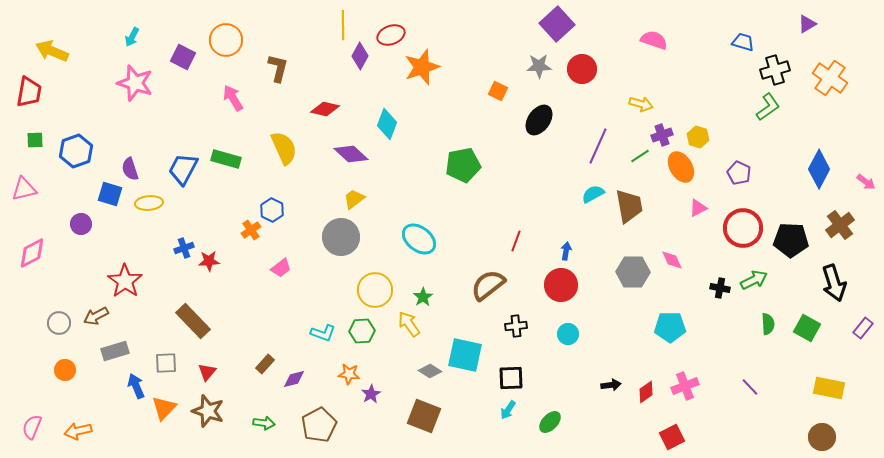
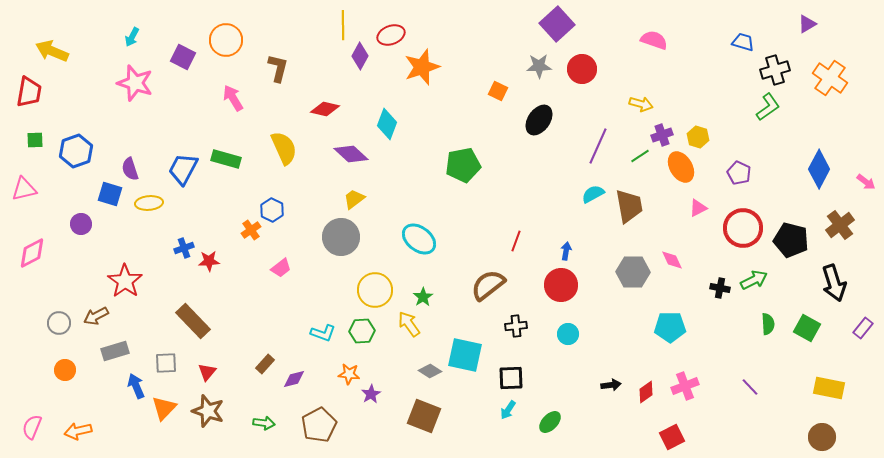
black pentagon at (791, 240): rotated 12 degrees clockwise
